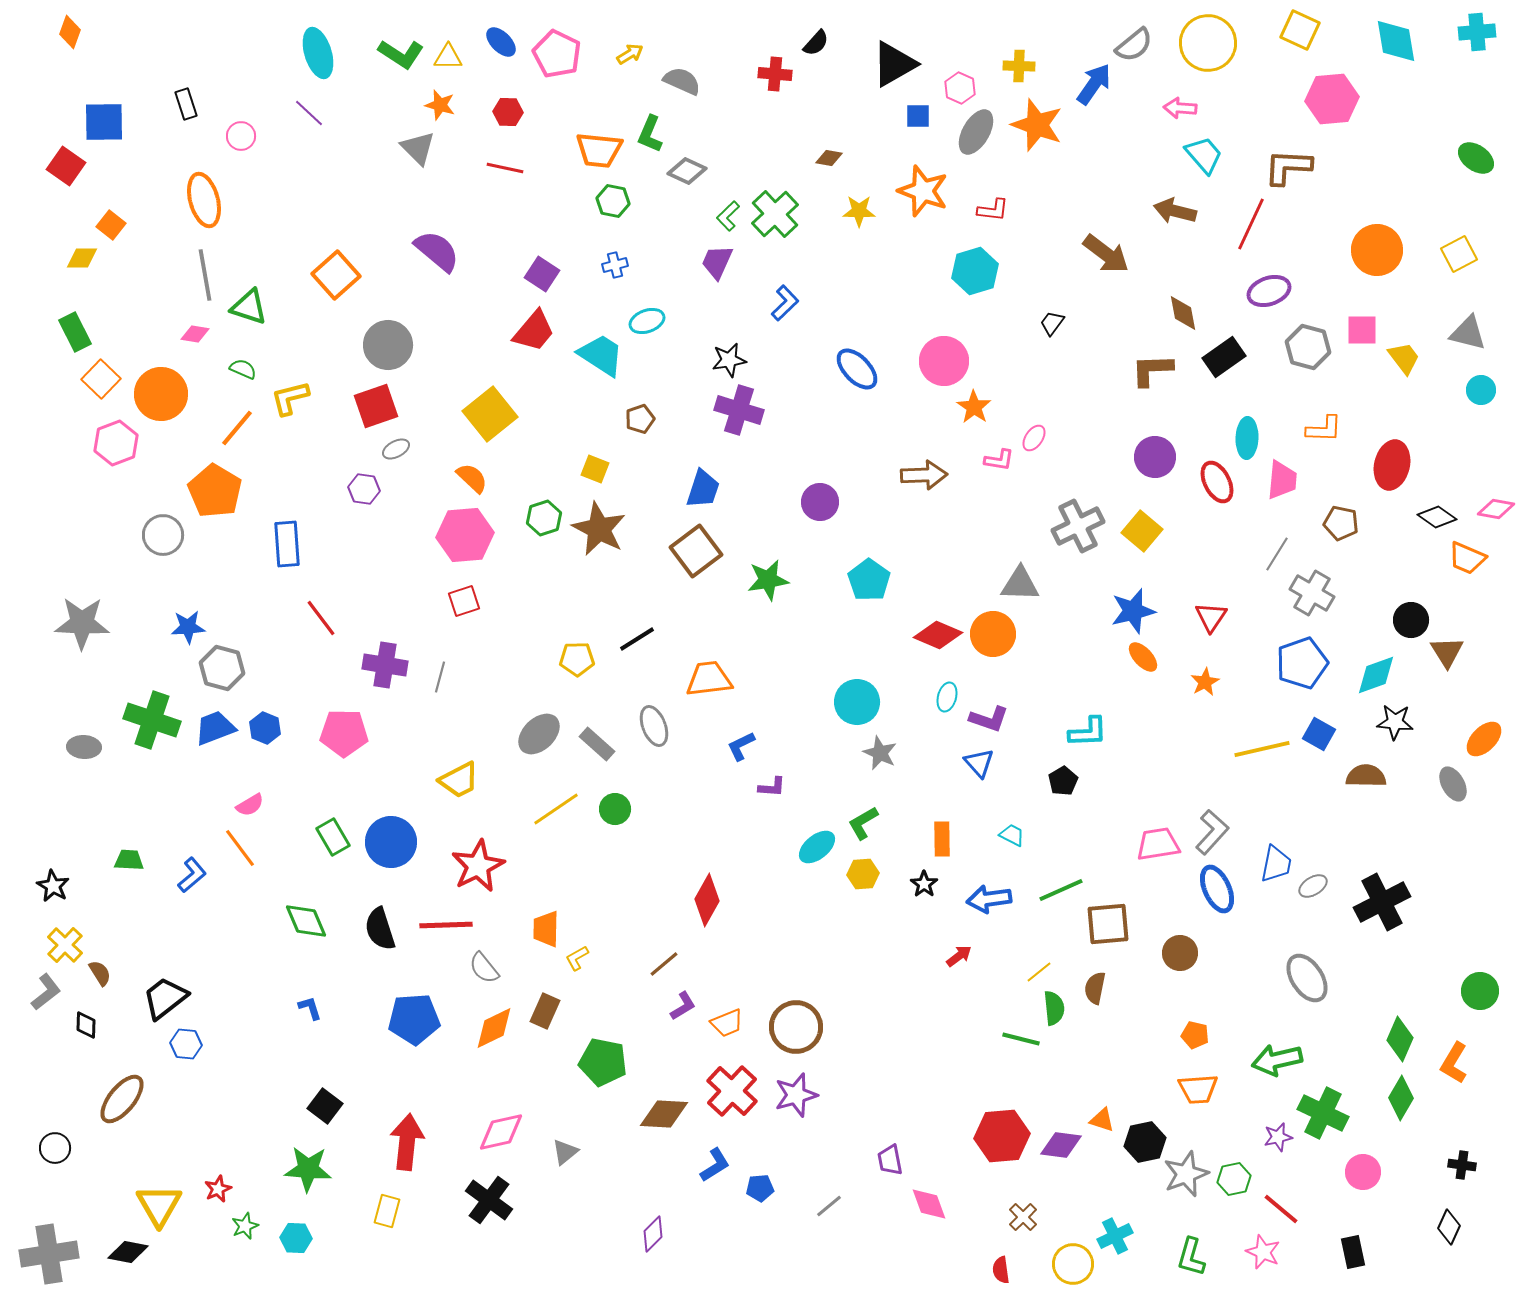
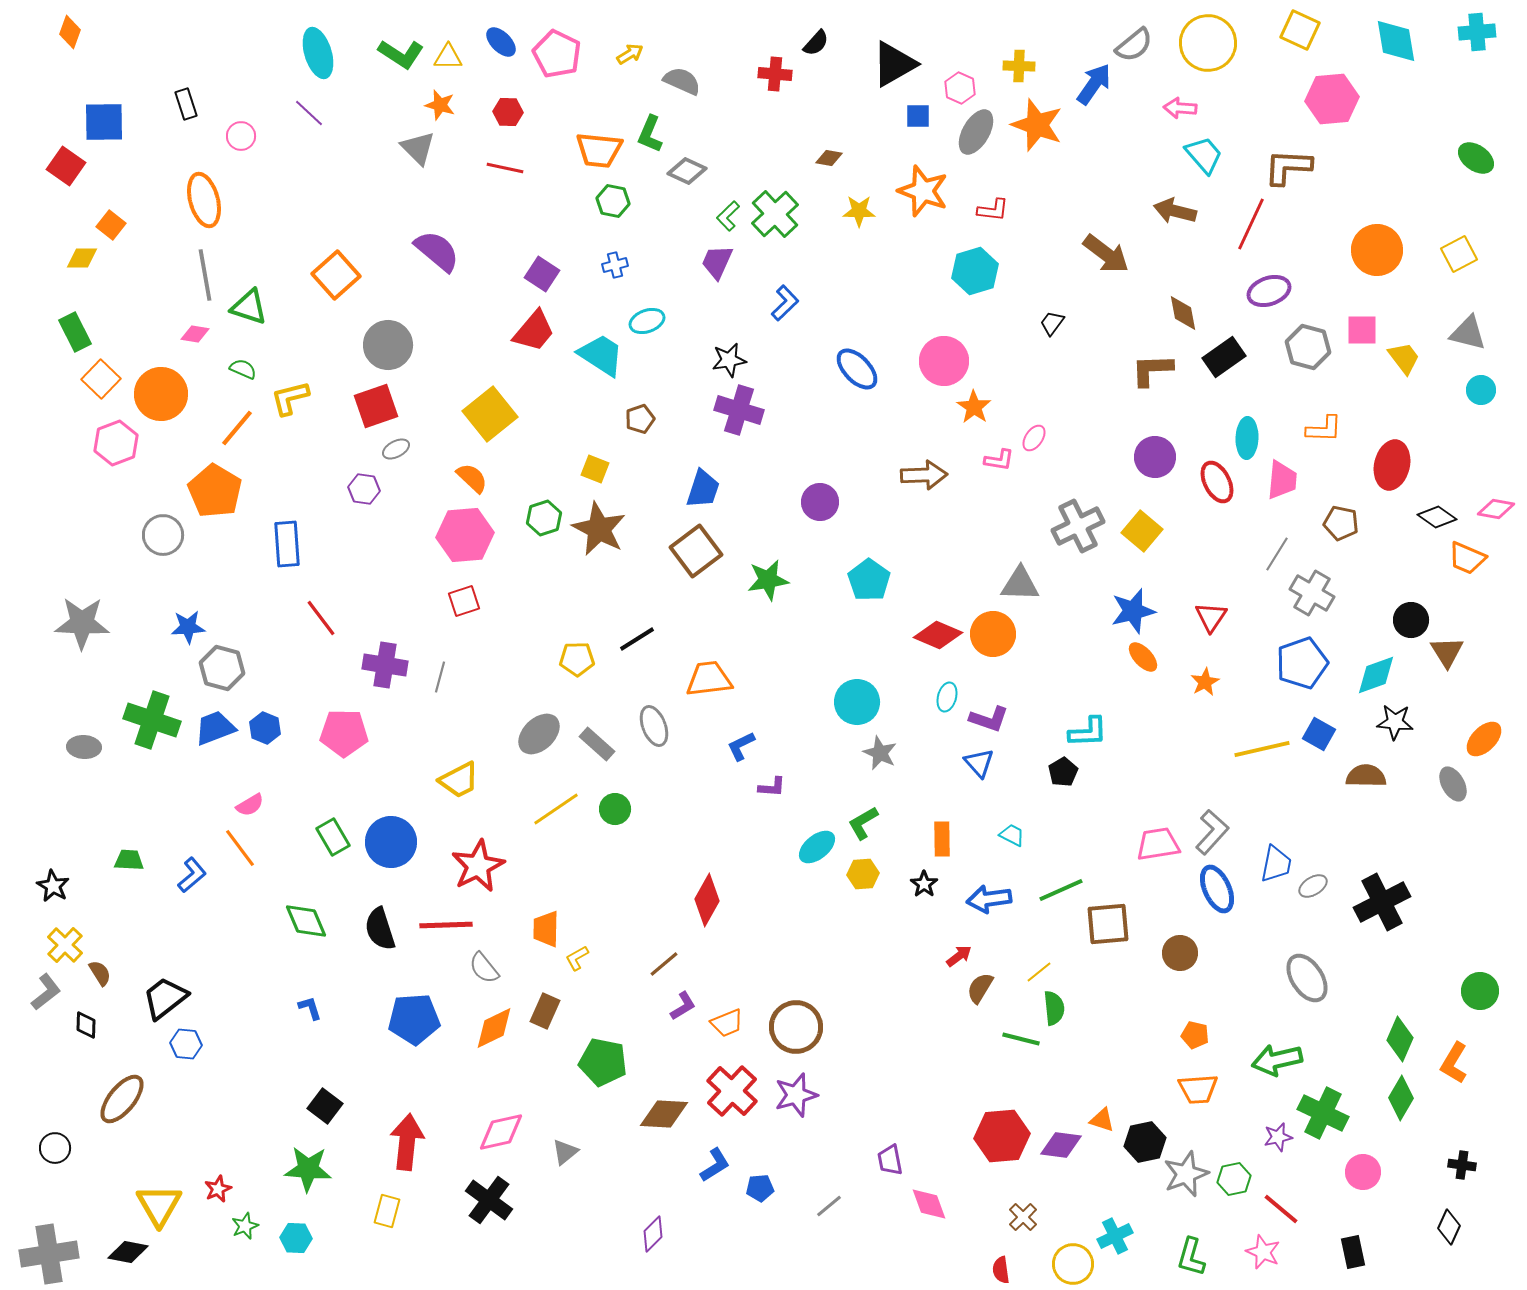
black pentagon at (1063, 781): moved 9 px up
brown semicircle at (1095, 988): moved 115 px left; rotated 20 degrees clockwise
